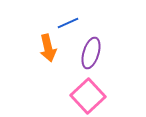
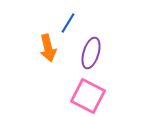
blue line: rotated 35 degrees counterclockwise
pink square: rotated 20 degrees counterclockwise
